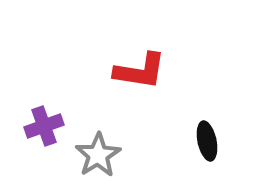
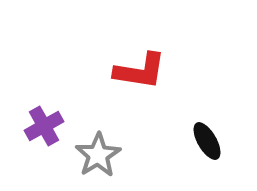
purple cross: rotated 9 degrees counterclockwise
black ellipse: rotated 18 degrees counterclockwise
